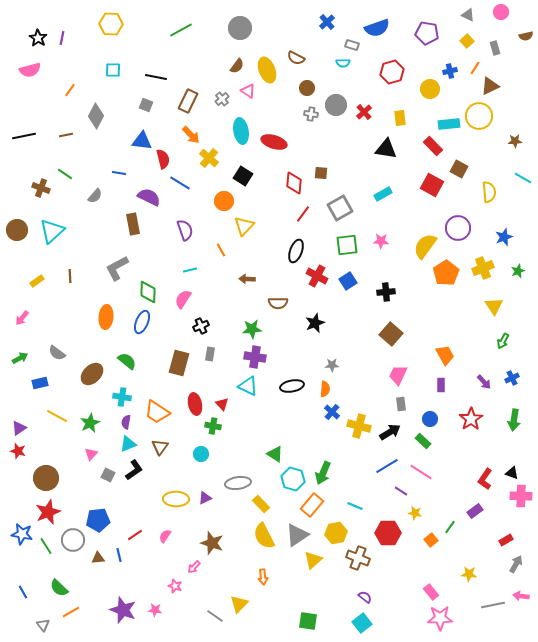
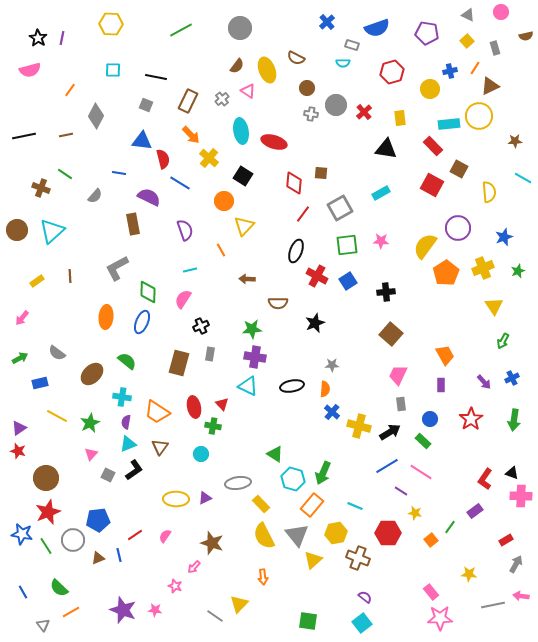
cyan rectangle at (383, 194): moved 2 px left, 1 px up
red ellipse at (195, 404): moved 1 px left, 3 px down
gray triangle at (297, 535): rotated 35 degrees counterclockwise
brown triangle at (98, 558): rotated 16 degrees counterclockwise
